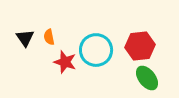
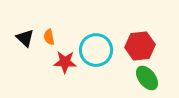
black triangle: rotated 12 degrees counterclockwise
red star: rotated 15 degrees counterclockwise
